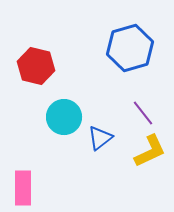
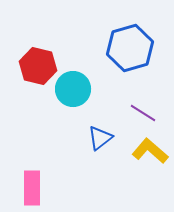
red hexagon: moved 2 px right
purple line: rotated 20 degrees counterclockwise
cyan circle: moved 9 px right, 28 px up
yellow L-shape: rotated 114 degrees counterclockwise
pink rectangle: moved 9 px right
